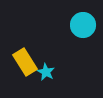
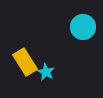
cyan circle: moved 2 px down
